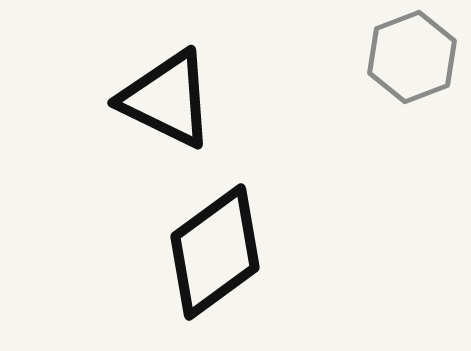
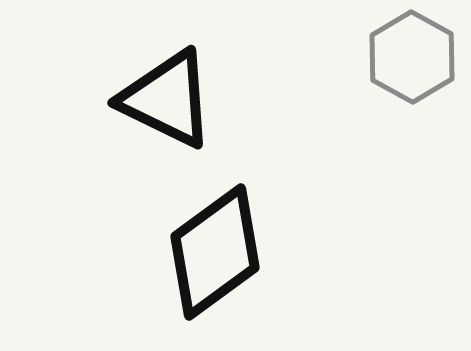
gray hexagon: rotated 10 degrees counterclockwise
